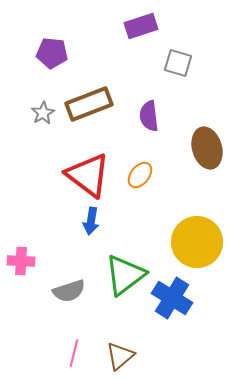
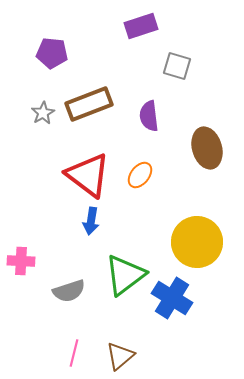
gray square: moved 1 px left, 3 px down
